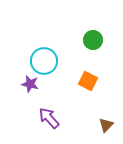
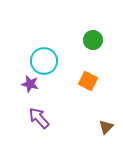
purple arrow: moved 10 px left
brown triangle: moved 2 px down
